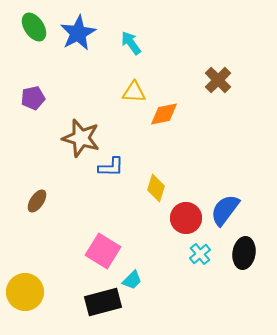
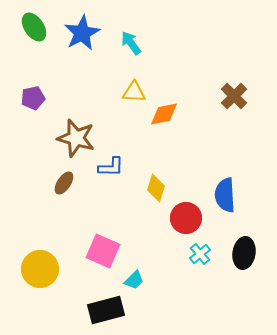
blue star: moved 4 px right
brown cross: moved 16 px right, 16 px down
brown star: moved 5 px left
brown ellipse: moved 27 px right, 18 px up
blue semicircle: moved 15 px up; rotated 40 degrees counterclockwise
pink square: rotated 8 degrees counterclockwise
cyan trapezoid: moved 2 px right
yellow circle: moved 15 px right, 23 px up
black rectangle: moved 3 px right, 8 px down
